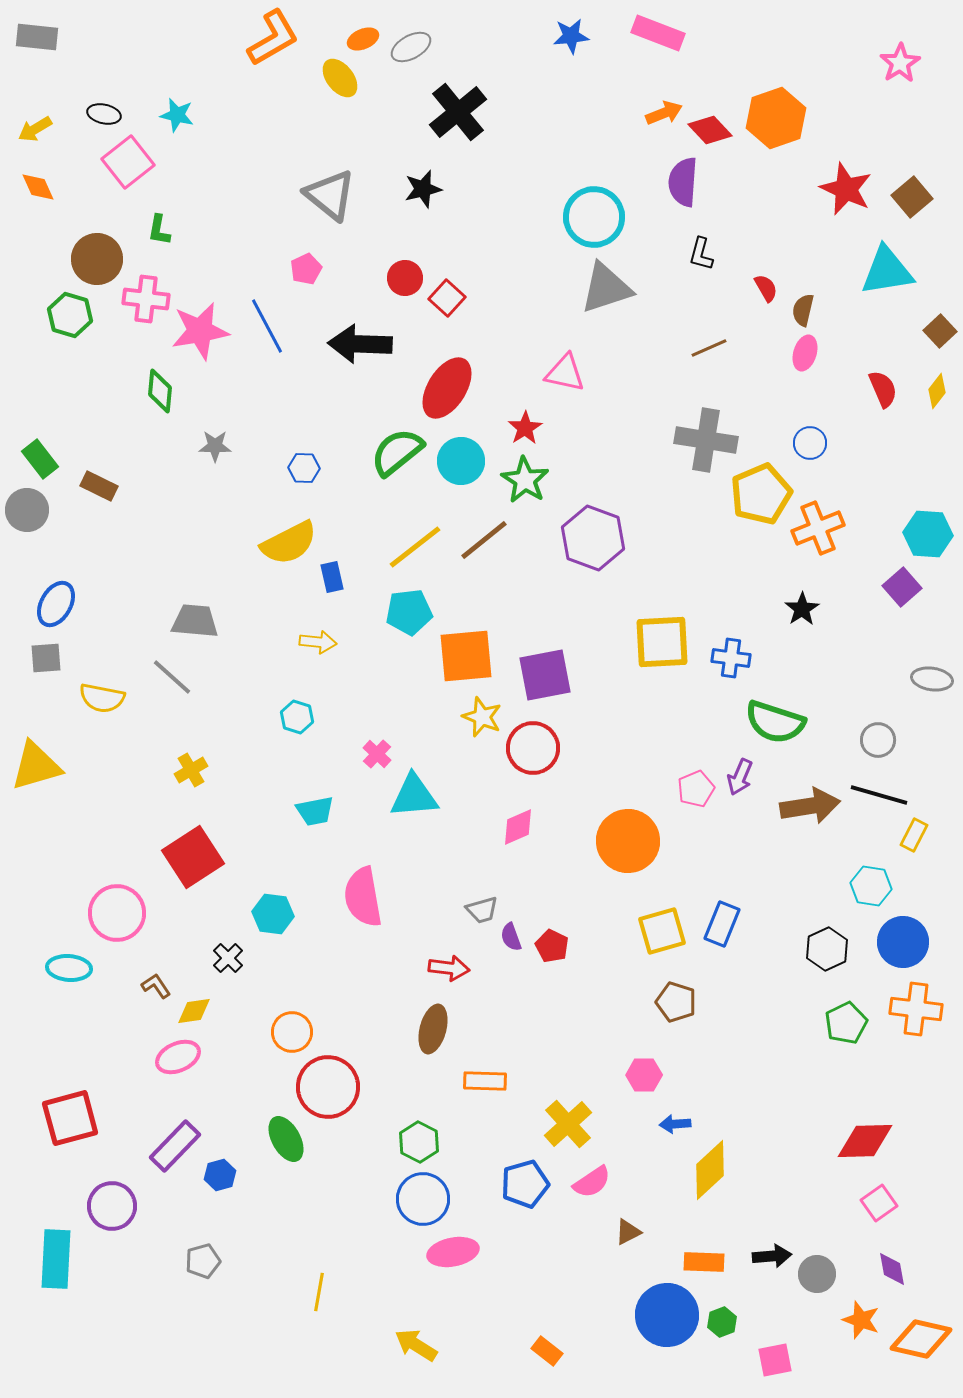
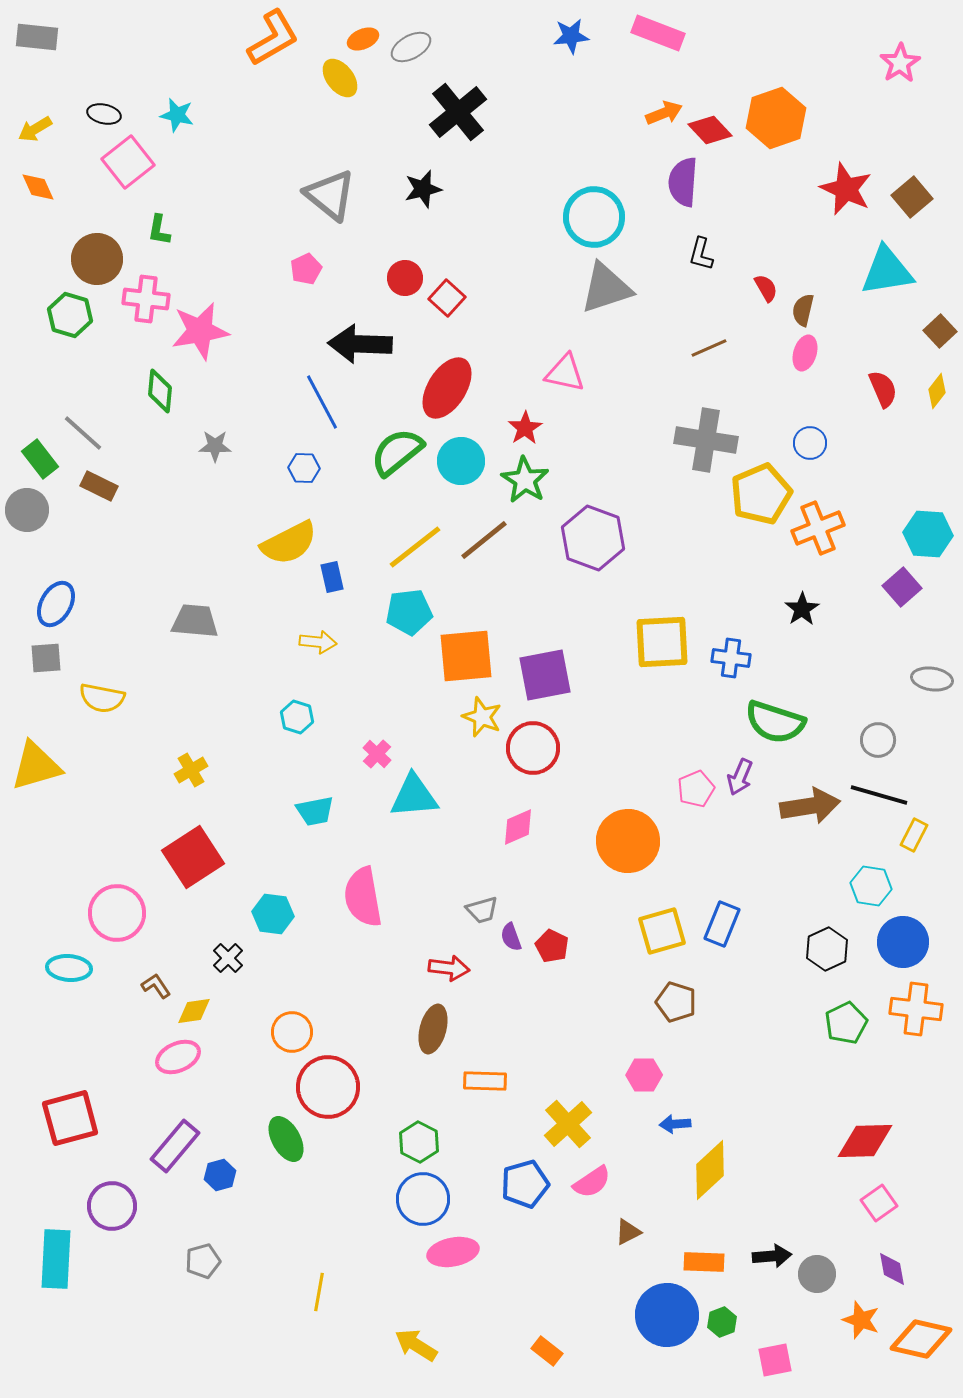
blue line at (267, 326): moved 55 px right, 76 px down
gray line at (172, 677): moved 89 px left, 244 px up
purple rectangle at (175, 1146): rotated 4 degrees counterclockwise
